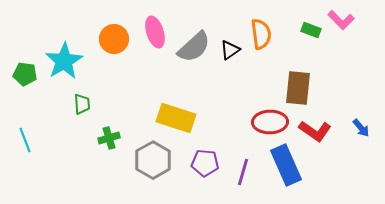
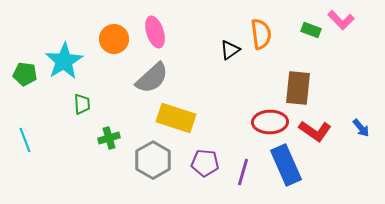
gray semicircle: moved 42 px left, 31 px down
